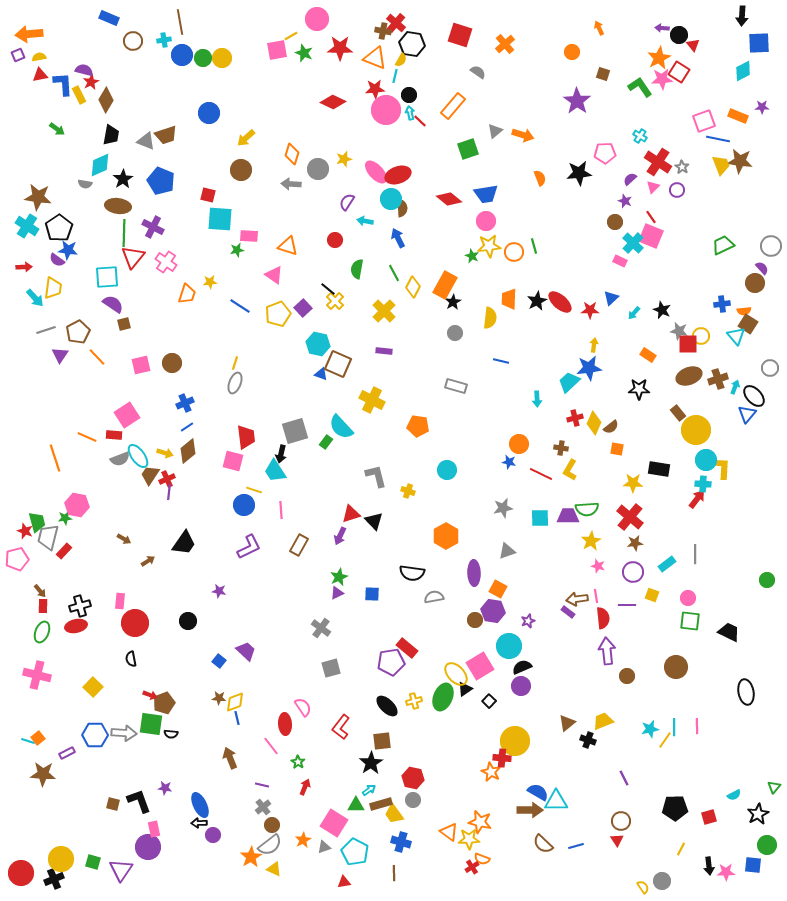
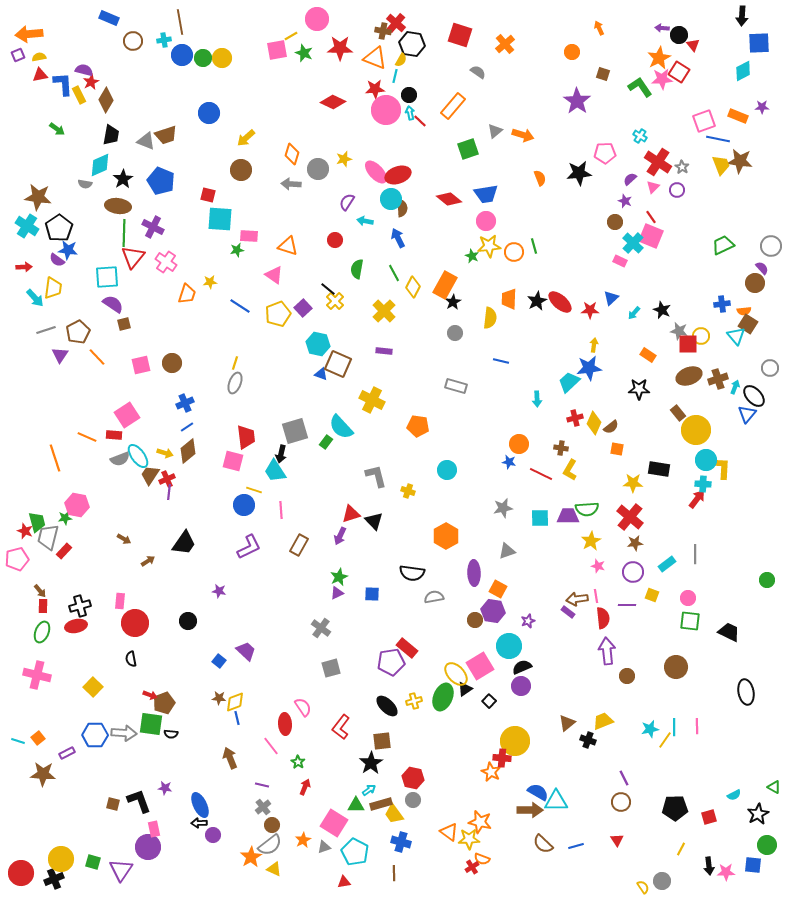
cyan line at (28, 741): moved 10 px left
green triangle at (774, 787): rotated 40 degrees counterclockwise
brown circle at (621, 821): moved 19 px up
